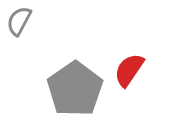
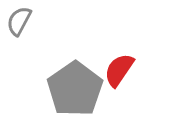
red semicircle: moved 10 px left
